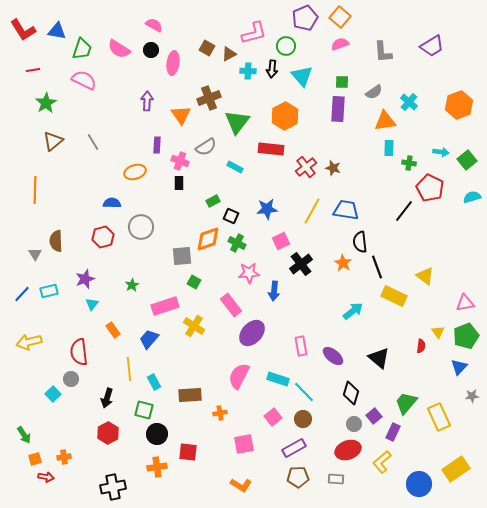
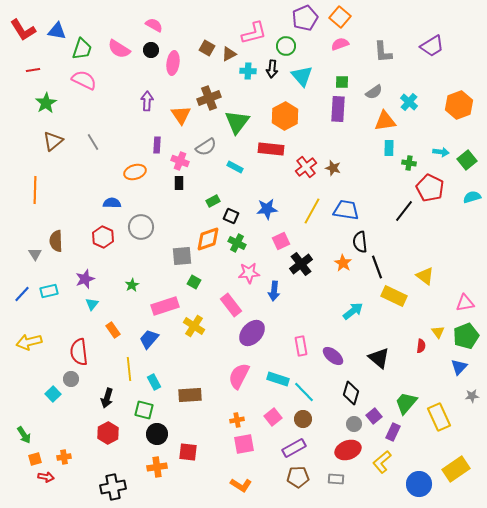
red hexagon at (103, 237): rotated 20 degrees counterclockwise
orange cross at (220, 413): moved 17 px right, 7 px down
